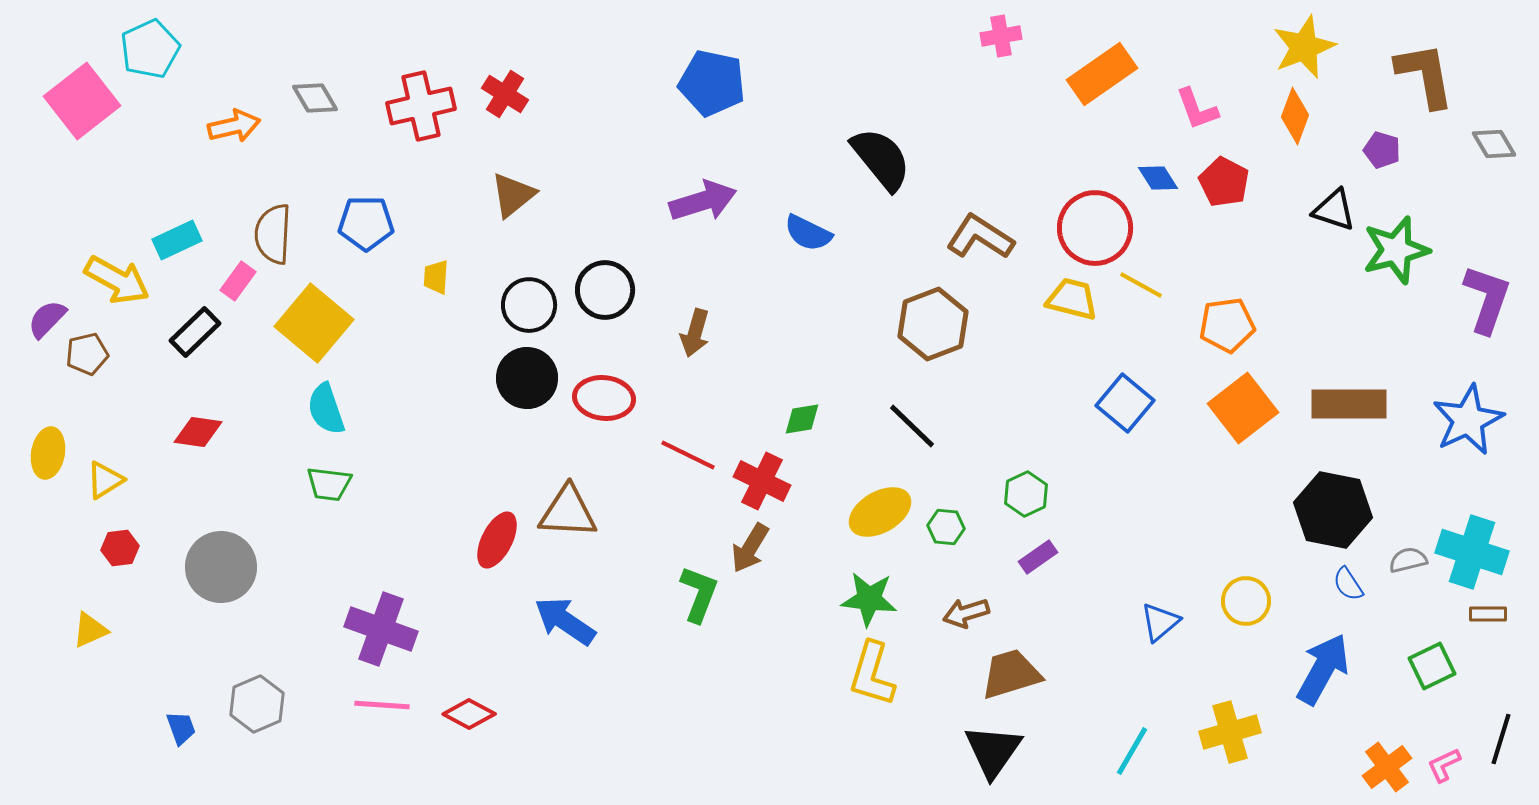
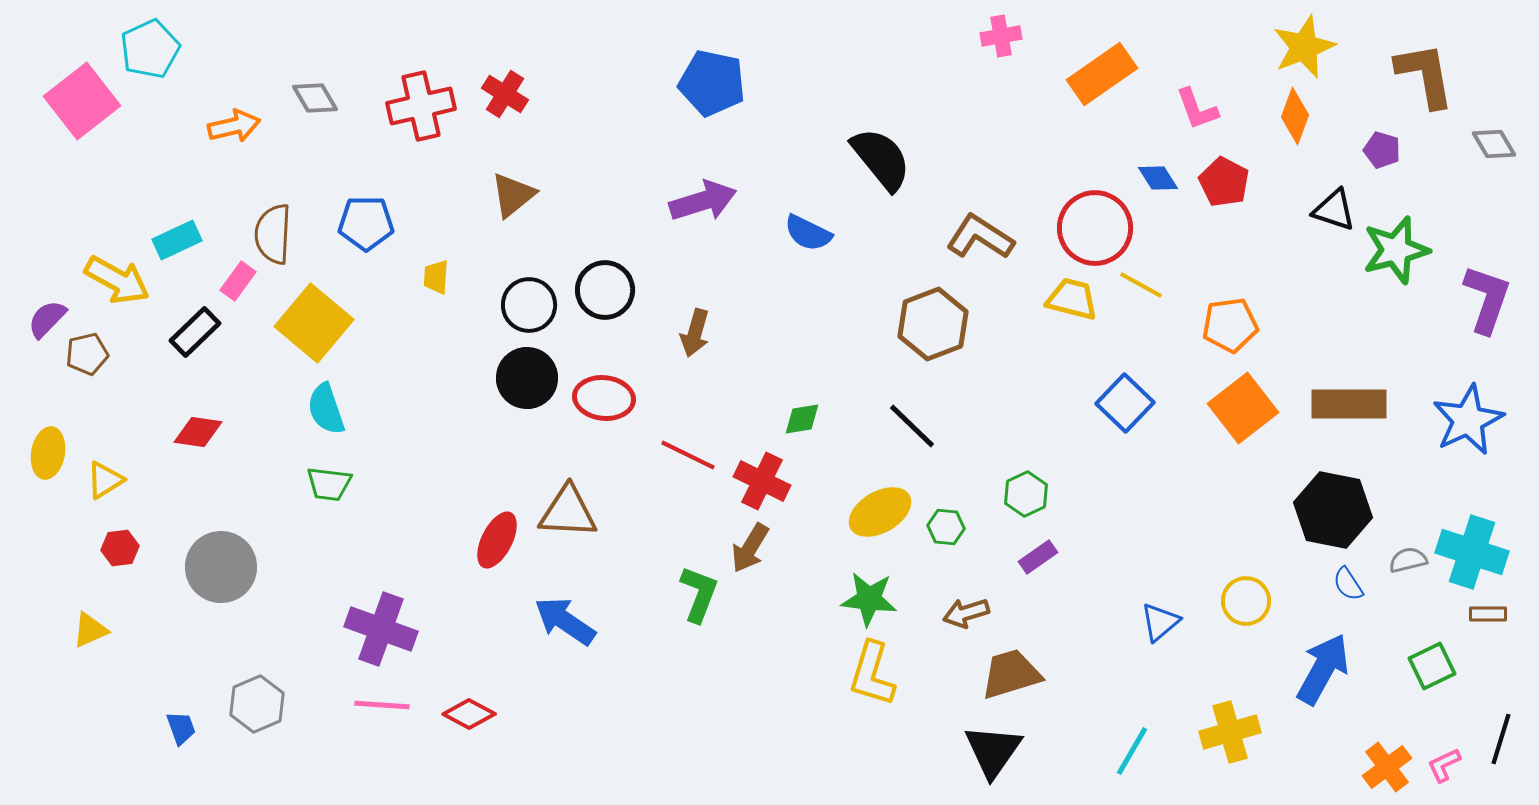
orange pentagon at (1227, 325): moved 3 px right
blue square at (1125, 403): rotated 4 degrees clockwise
